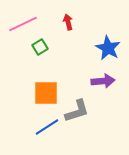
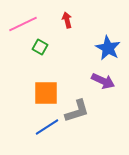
red arrow: moved 1 px left, 2 px up
green square: rotated 28 degrees counterclockwise
purple arrow: rotated 30 degrees clockwise
